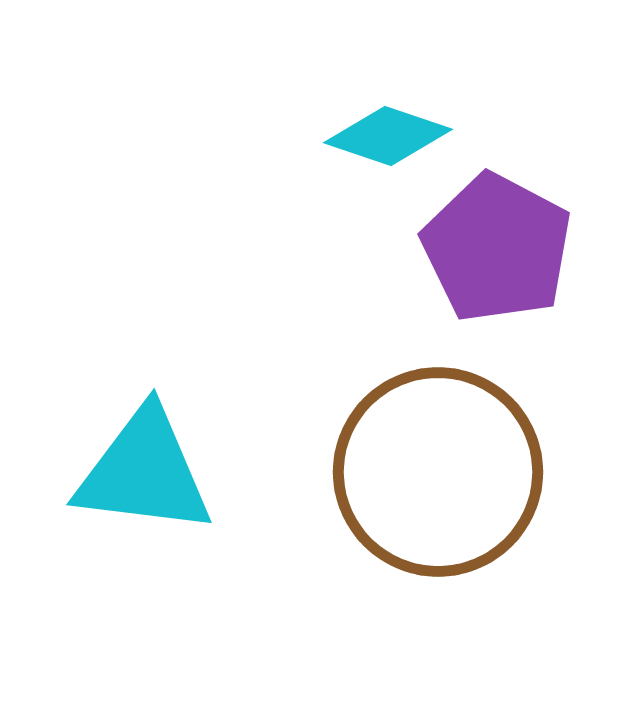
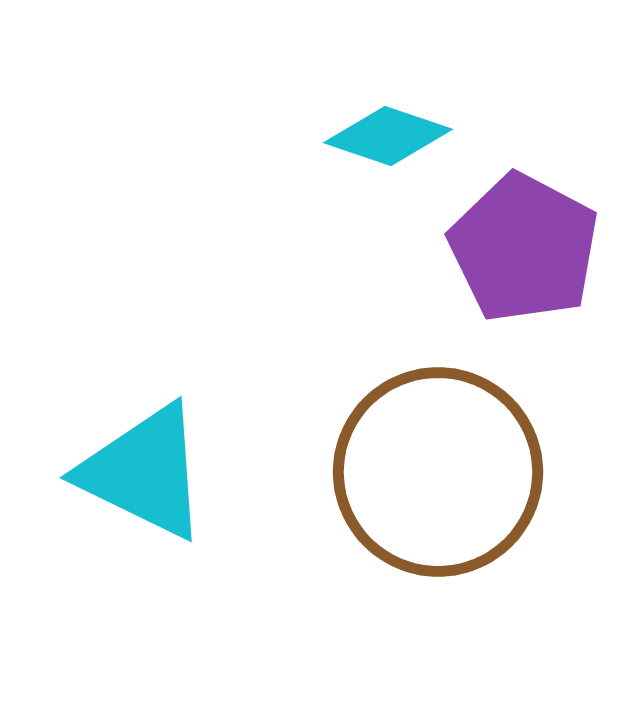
purple pentagon: moved 27 px right
cyan triangle: rotated 19 degrees clockwise
